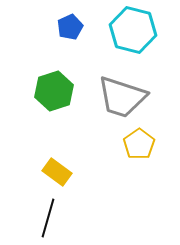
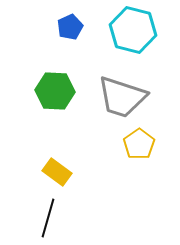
green hexagon: moved 1 px right; rotated 21 degrees clockwise
